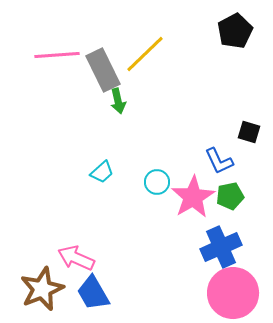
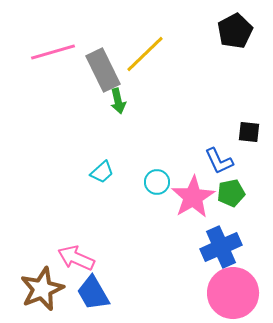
pink line: moved 4 px left, 3 px up; rotated 12 degrees counterclockwise
black square: rotated 10 degrees counterclockwise
green pentagon: moved 1 px right, 3 px up
